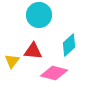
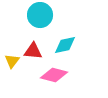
cyan circle: moved 1 px right
cyan diamond: moved 4 px left; rotated 30 degrees clockwise
pink diamond: moved 2 px down
